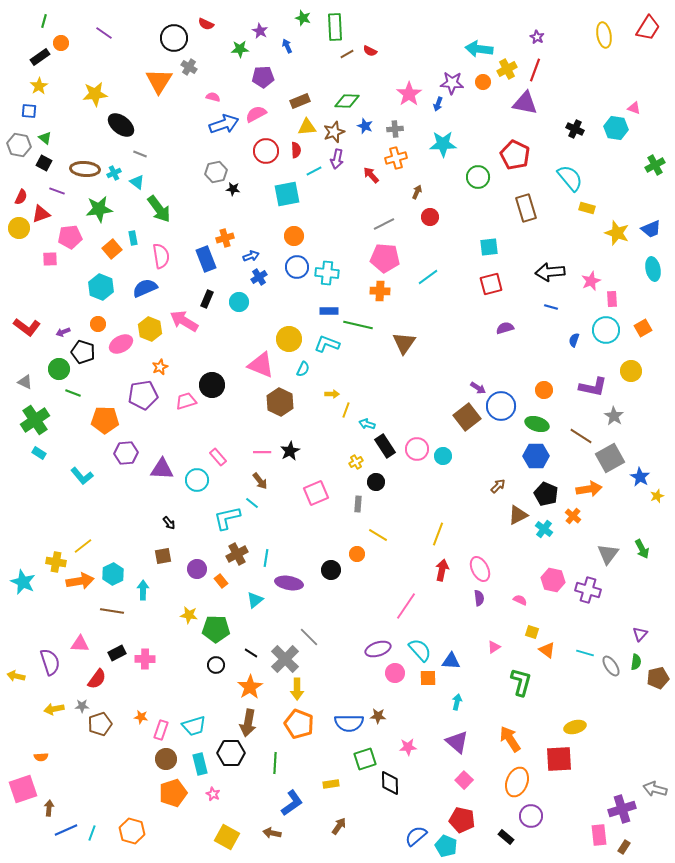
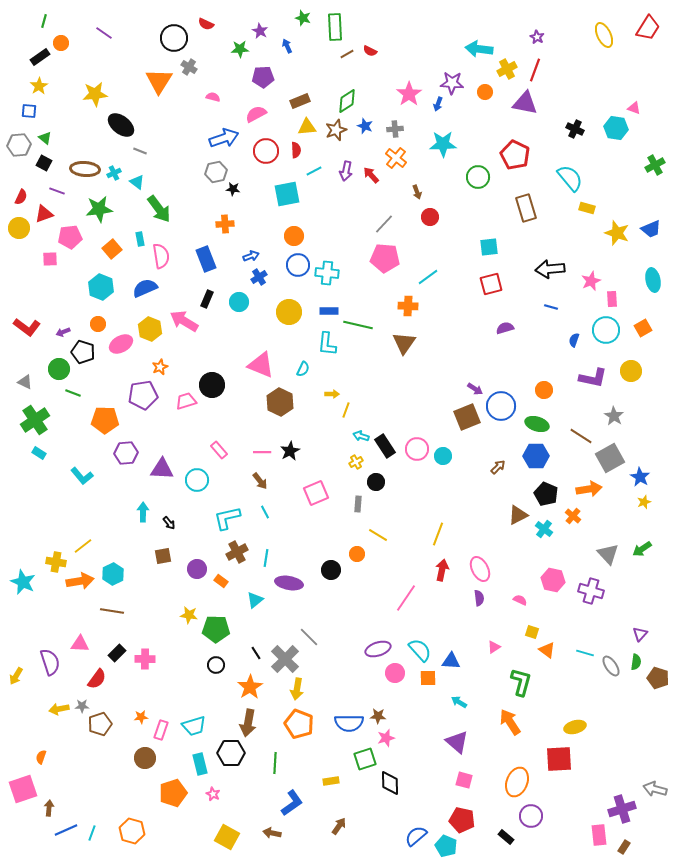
yellow ellipse at (604, 35): rotated 15 degrees counterclockwise
orange circle at (483, 82): moved 2 px right, 10 px down
green diamond at (347, 101): rotated 35 degrees counterclockwise
blue arrow at (224, 124): moved 14 px down
brown star at (334, 132): moved 2 px right, 2 px up
gray hexagon at (19, 145): rotated 15 degrees counterclockwise
gray line at (140, 154): moved 3 px up
orange cross at (396, 158): rotated 35 degrees counterclockwise
purple arrow at (337, 159): moved 9 px right, 12 px down
brown arrow at (417, 192): rotated 136 degrees clockwise
red triangle at (41, 214): moved 3 px right
gray line at (384, 224): rotated 20 degrees counterclockwise
cyan rectangle at (133, 238): moved 7 px right, 1 px down
orange cross at (225, 238): moved 14 px up; rotated 12 degrees clockwise
blue circle at (297, 267): moved 1 px right, 2 px up
cyan ellipse at (653, 269): moved 11 px down
black arrow at (550, 272): moved 3 px up
orange cross at (380, 291): moved 28 px right, 15 px down
yellow circle at (289, 339): moved 27 px up
cyan L-shape at (327, 344): rotated 105 degrees counterclockwise
purple L-shape at (593, 387): moved 9 px up
purple arrow at (478, 388): moved 3 px left, 1 px down
brown square at (467, 417): rotated 16 degrees clockwise
cyan arrow at (367, 424): moved 6 px left, 12 px down
pink rectangle at (218, 457): moved 1 px right, 7 px up
brown arrow at (498, 486): moved 19 px up
yellow star at (657, 496): moved 13 px left, 6 px down
cyan line at (252, 503): moved 13 px right, 9 px down; rotated 24 degrees clockwise
green arrow at (642, 549): rotated 84 degrees clockwise
brown cross at (237, 554): moved 2 px up
gray triangle at (608, 554): rotated 20 degrees counterclockwise
orange rectangle at (221, 581): rotated 16 degrees counterclockwise
cyan arrow at (143, 590): moved 78 px up
purple cross at (588, 590): moved 3 px right, 1 px down
pink line at (406, 606): moved 8 px up
black rectangle at (117, 653): rotated 18 degrees counterclockwise
black line at (251, 653): moved 5 px right; rotated 24 degrees clockwise
yellow arrow at (16, 676): rotated 72 degrees counterclockwise
brown pentagon at (658, 678): rotated 30 degrees clockwise
yellow arrow at (297, 689): rotated 10 degrees clockwise
cyan arrow at (457, 702): moved 2 px right; rotated 70 degrees counterclockwise
yellow arrow at (54, 709): moved 5 px right
orange star at (141, 717): rotated 16 degrees counterclockwise
orange arrow at (510, 739): moved 17 px up
pink star at (408, 747): moved 22 px left, 9 px up; rotated 12 degrees counterclockwise
orange semicircle at (41, 757): rotated 112 degrees clockwise
brown circle at (166, 759): moved 21 px left, 1 px up
pink square at (464, 780): rotated 30 degrees counterclockwise
yellow rectangle at (331, 784): moved 3 px up
